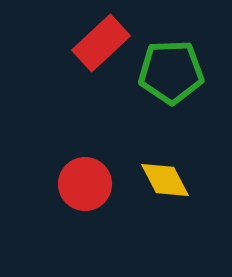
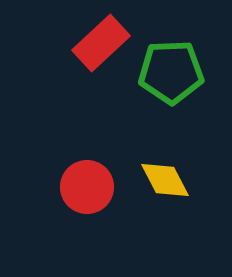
red circle: moved 2 px right, 3 px down
